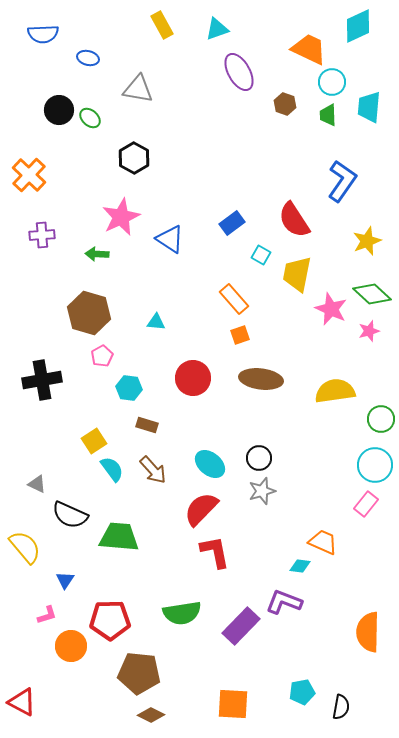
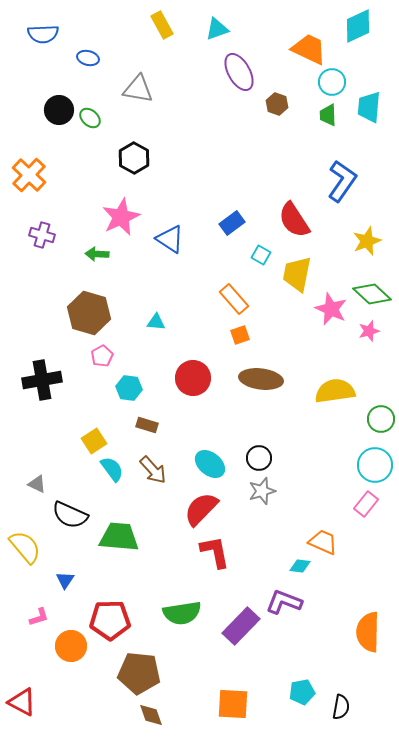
brown hexagon at (285, 104): moved 8 px left
purple cross at (42, 235): rotated 20 degrees clockwise
pink L-shape at (47, 615): moved 8 px left, 2 px down
brown diamond at (151, 715): rotated 44 degrees clockwise
